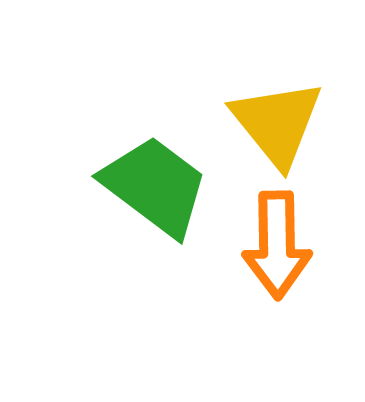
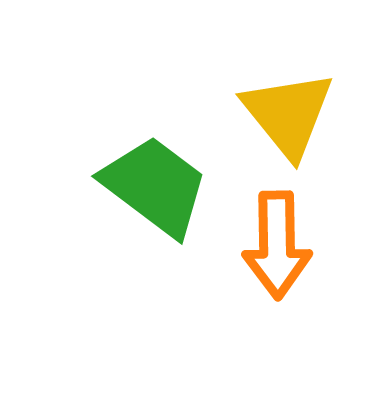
yellow triangle: moved 11 px right, 9 px up
